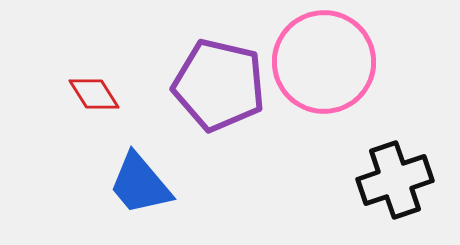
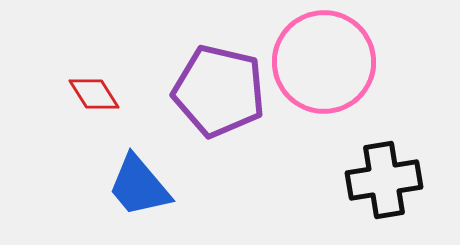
purple pentagon: moved 6 px down
black cross: moved 11 px left; rotated 10 degrees clockwise
blue trapezoid: moved 1 px left, 2 px down
